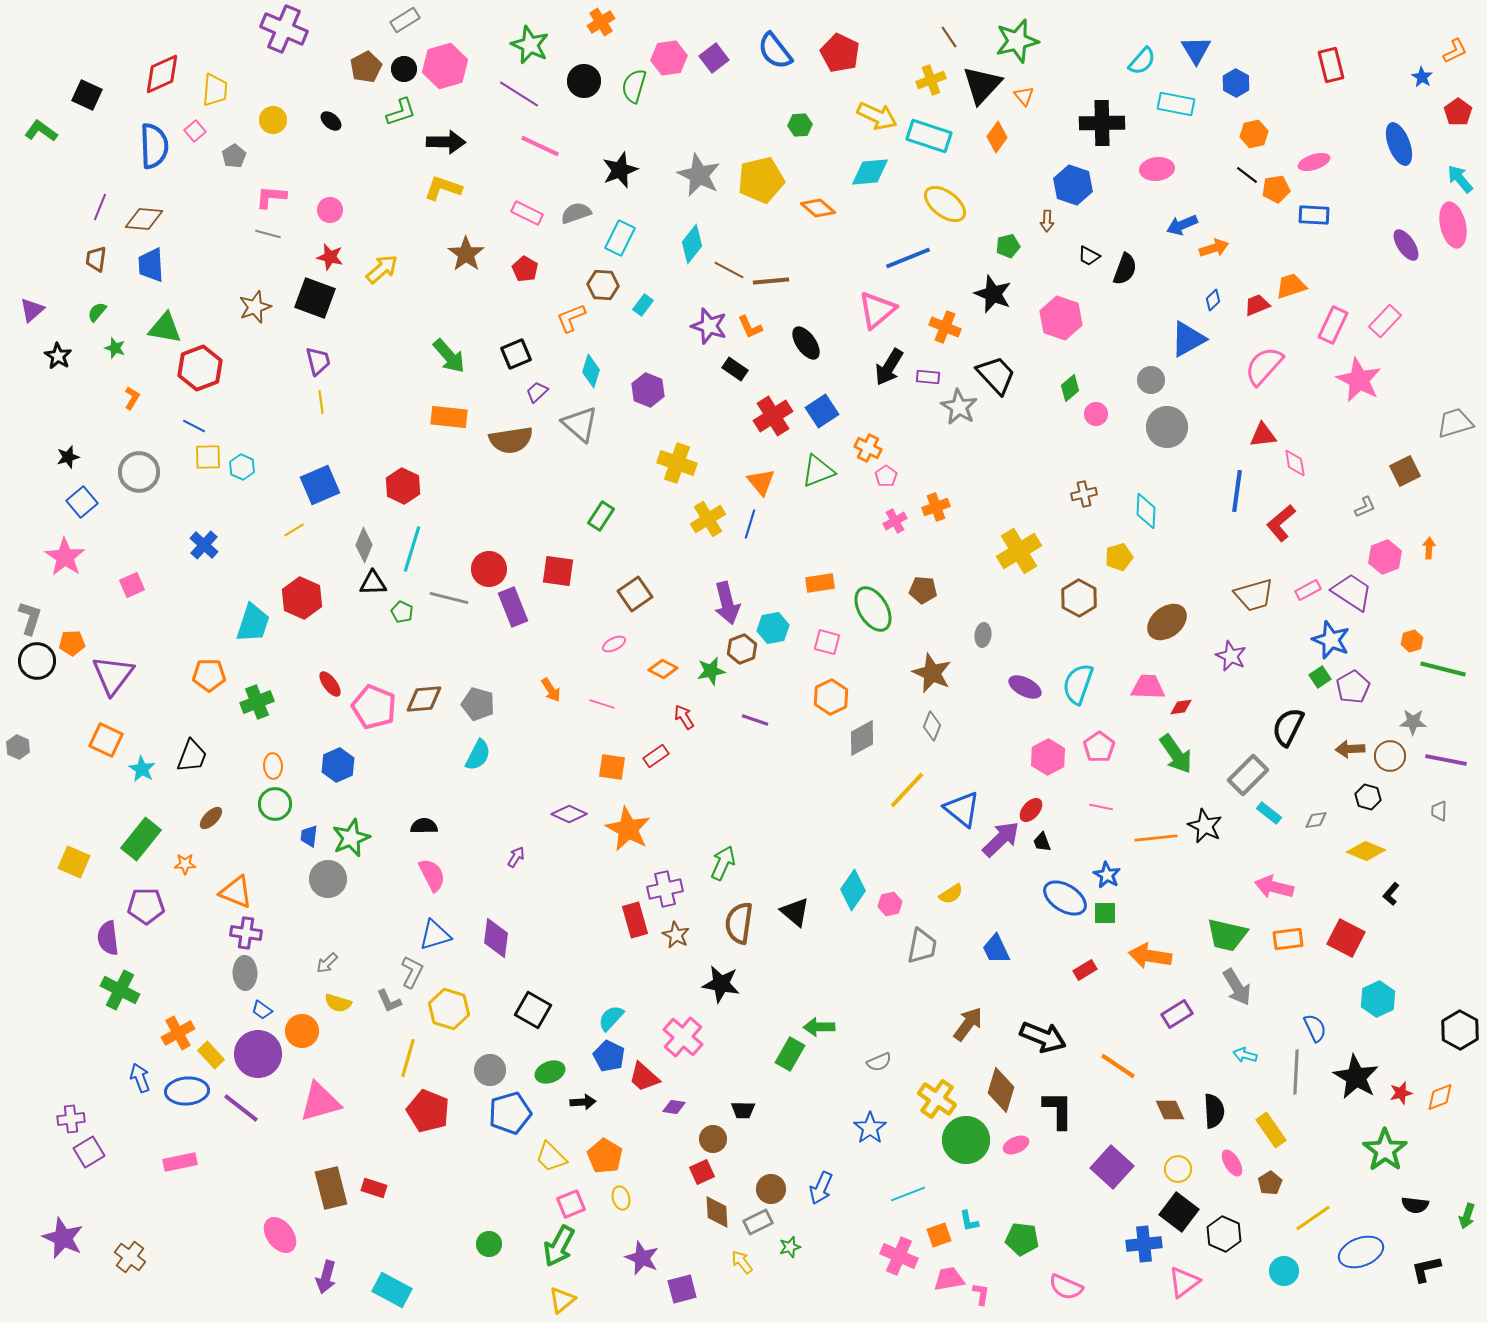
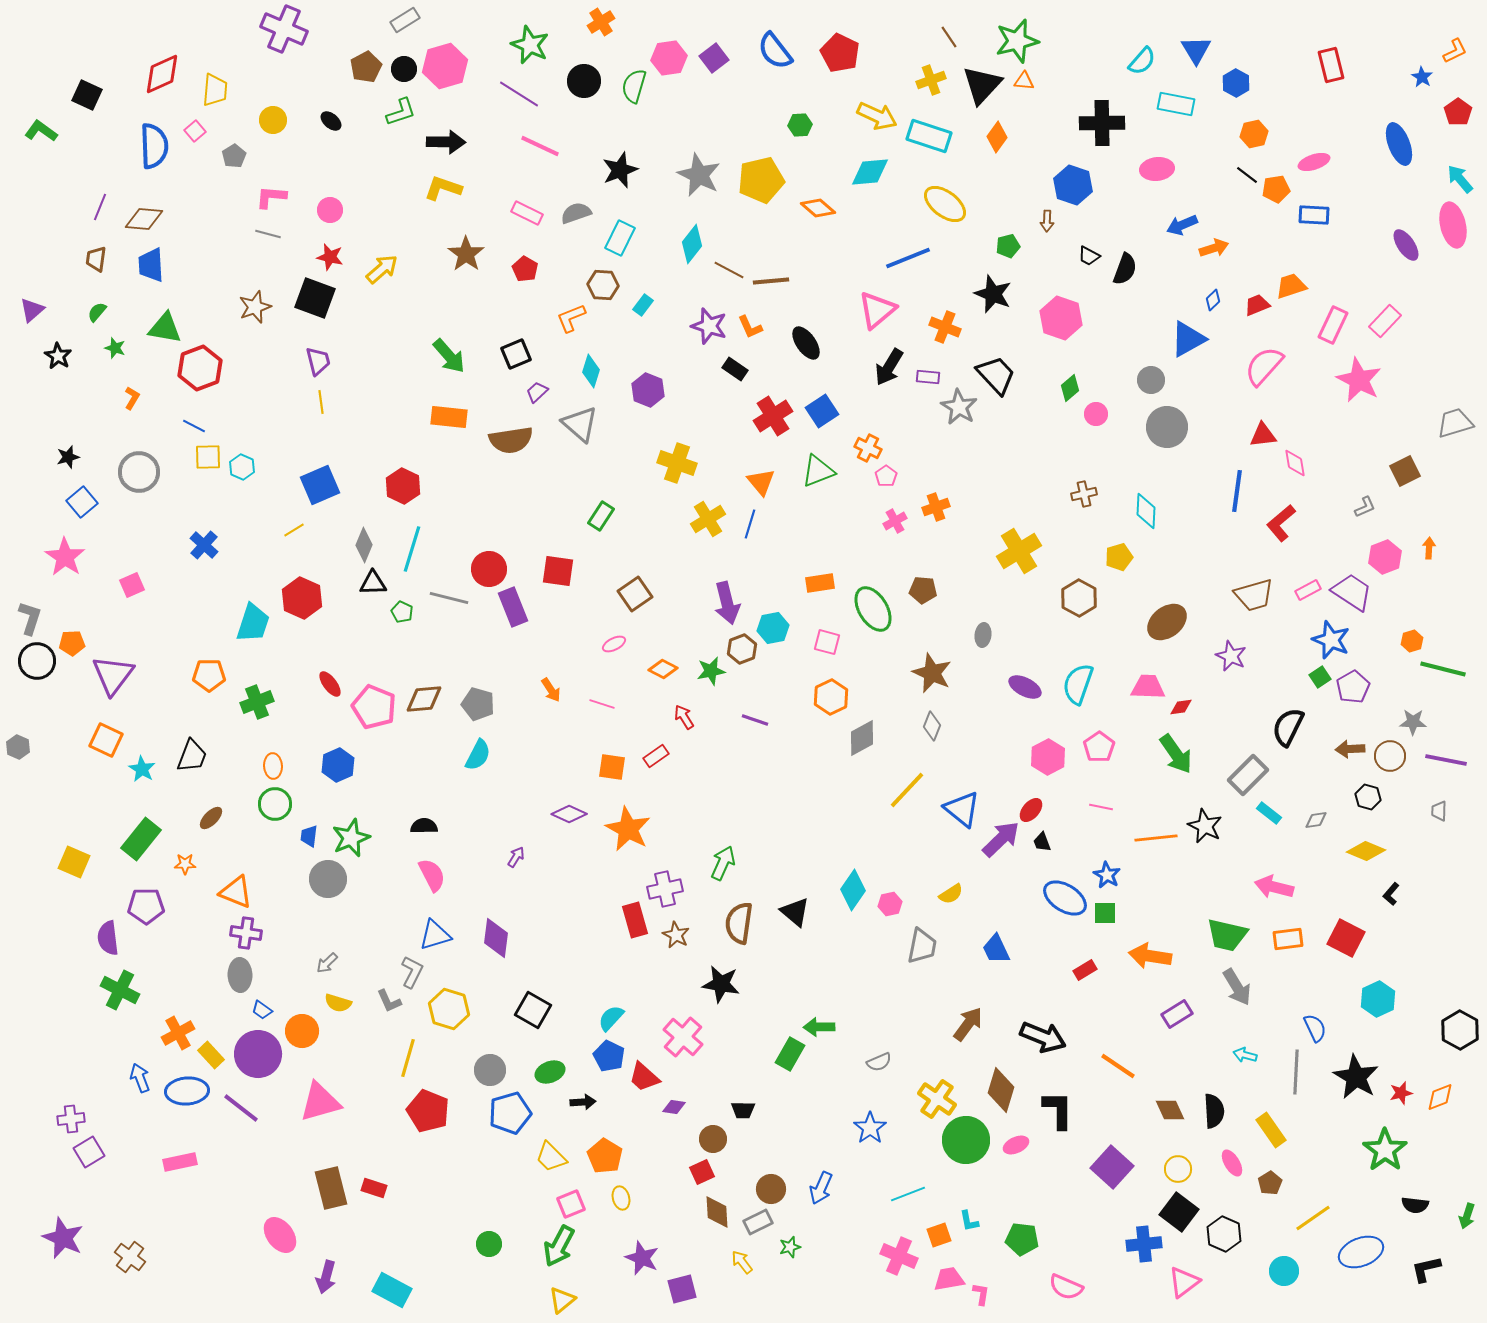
orange triangle at (1024, 96): moved 15 px up; rotated 45 degrees counterclockwise
gray ellipse at (245, 973): moved 5 px left, 2 px down
